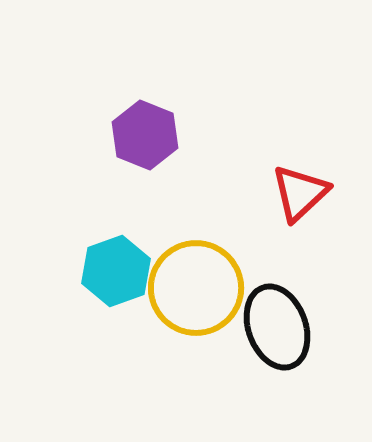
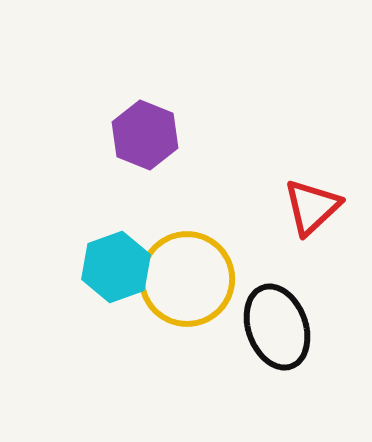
red triangle: moved 12 px right, 14 px down
cyan hexagon: moved 4 px up
yellow circle: moved 9 px left, 9 px up
